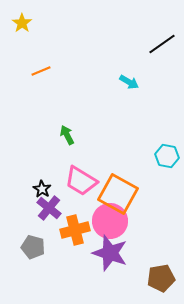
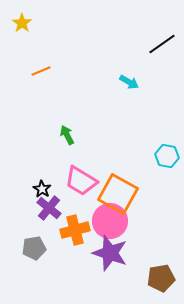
gray pentagon: moved 1 px right, 1 px down; rotated 25 degrees counterclockwise
